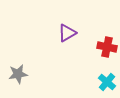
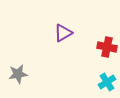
purple triangle: moved 4 px left
cyan cross: rotated 18 degrees clockwise
